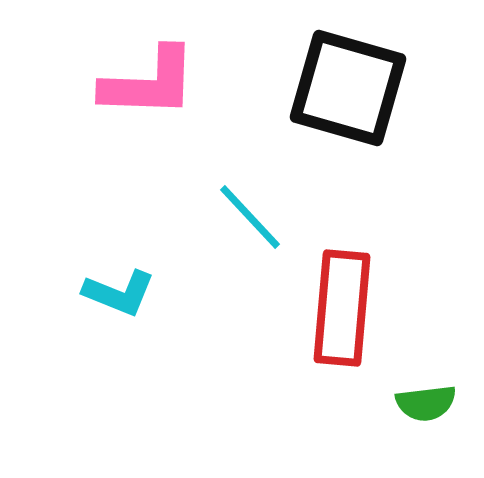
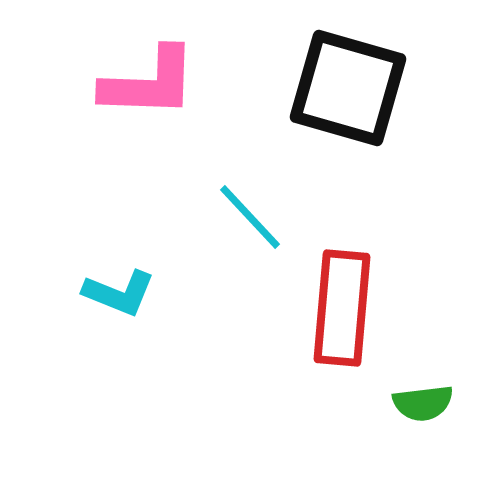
green semicircle: moved 3 px left
